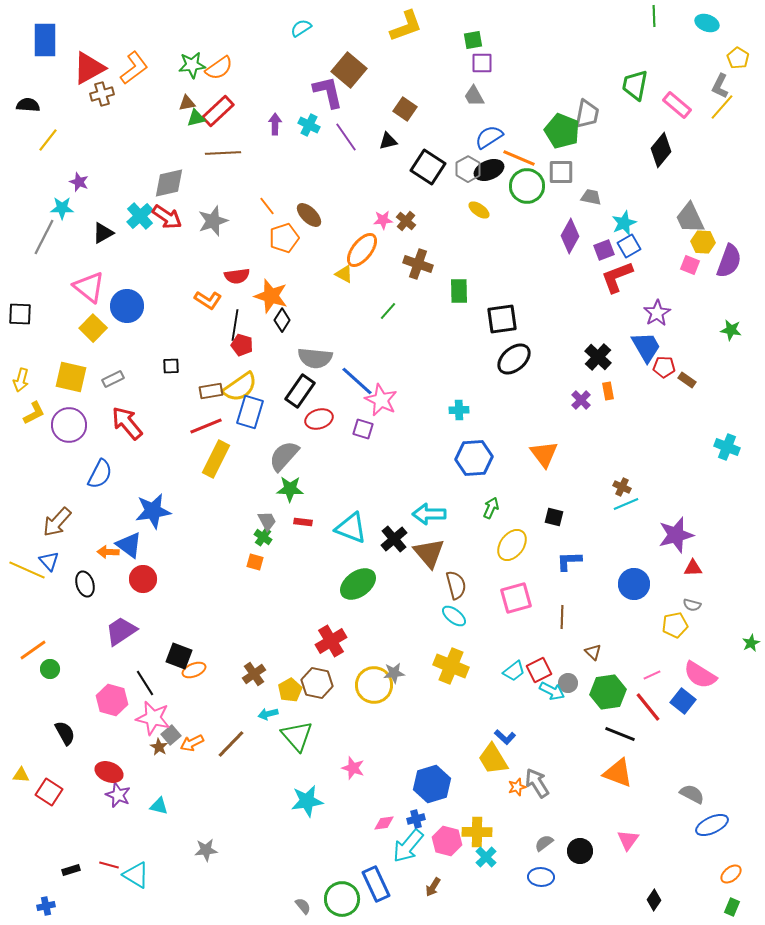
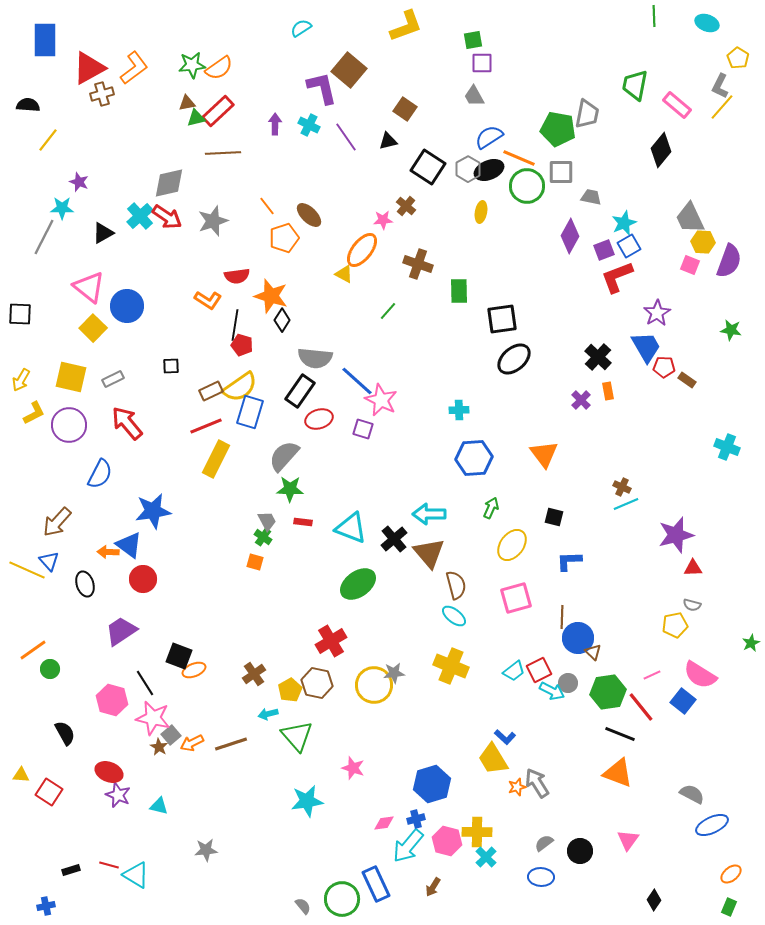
purple L-shape at (328, 92): moved 6 px left, 4 px up
green pentagon at (562, 131): moved 4 px left, 2 px up; rotated 12 degrees counterclockwise
yellow ellipse at (479, 210): moved 2 px right, 2 px down; rotated 65 degrees clockwise
brown cross at (406, 221): moved 15 px up
yellow arrow at (21, 380): rotated 15 degrees clockwise
brown rectangle at (211, 391): rotated 15 degrees counterclockwise
blue circle at (634, 584): moved 56 px left, 54 px down
red line at (648, 707): moved 7 px left
brown line at (231, 744): rotated 28 degrees clockwise
green rectangle at (732, 907): moved 3 px left
